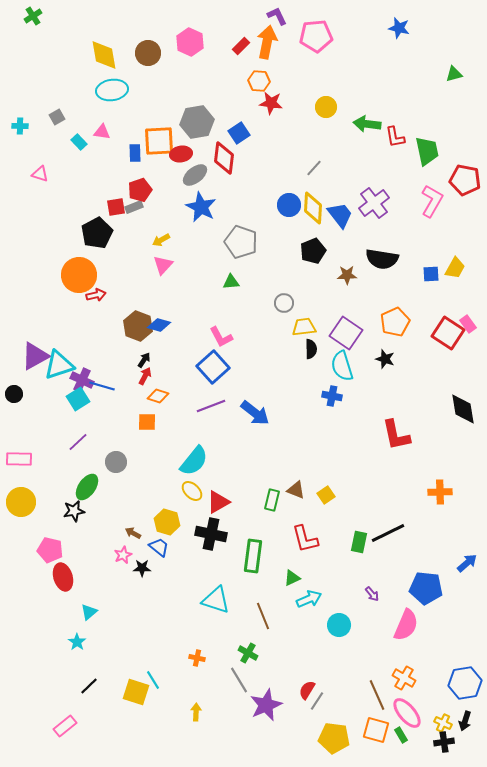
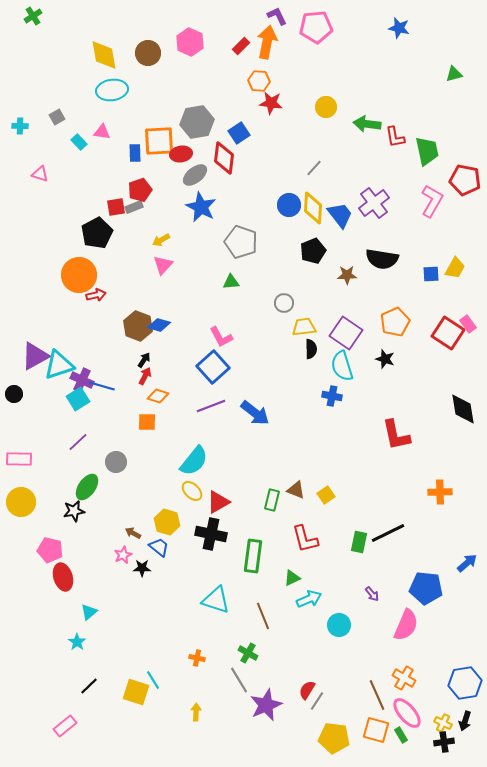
pink pentagon at (316, 36): moved 9 px up
